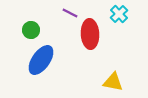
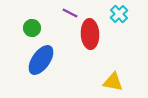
green circle: moved 1 px right, 2 px up
